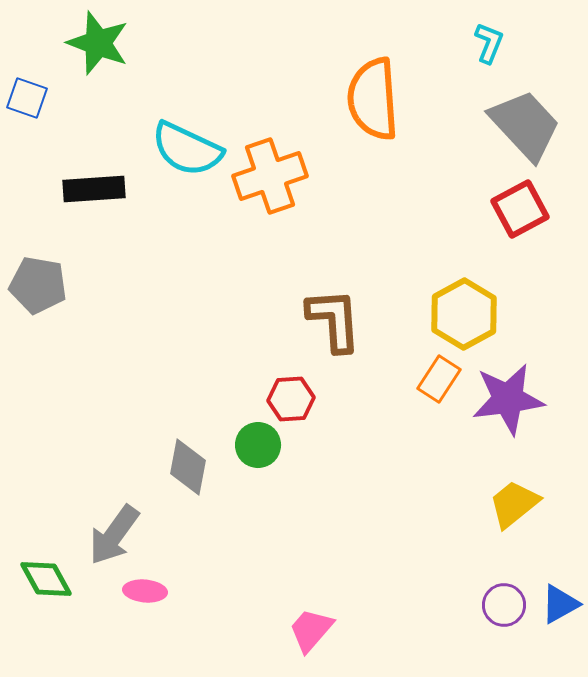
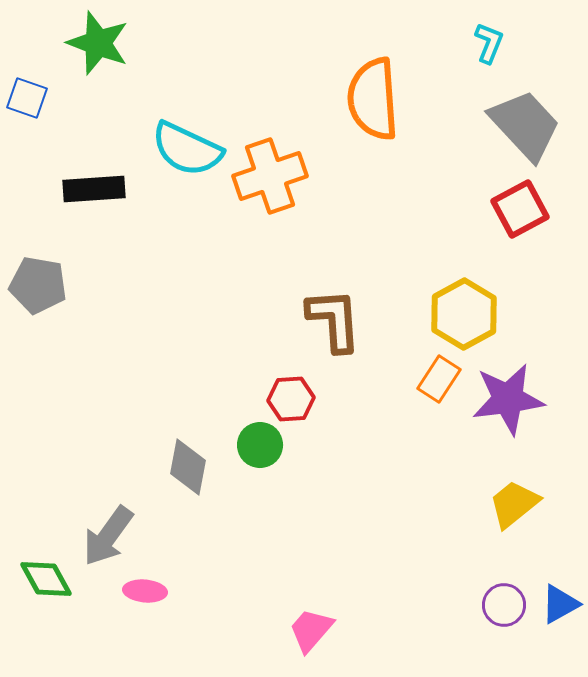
green circle: moved 2 px right
gray arrow: moved 6 px left, 1 px down
